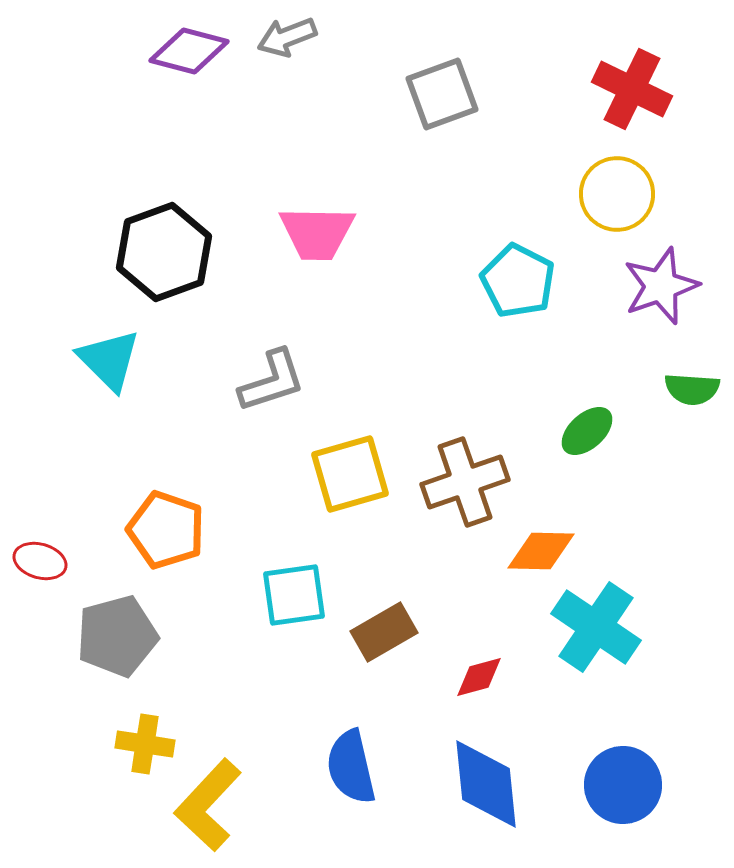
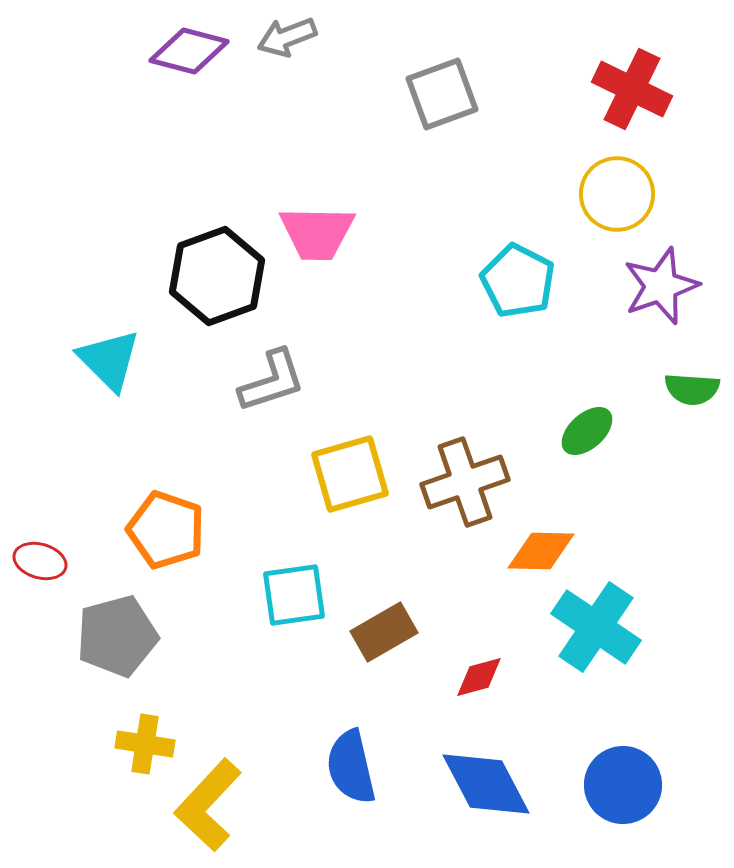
black hexagon: moved 53 px right, 24 px down
blue diamond: rotated 22 degrees counterclockwise
